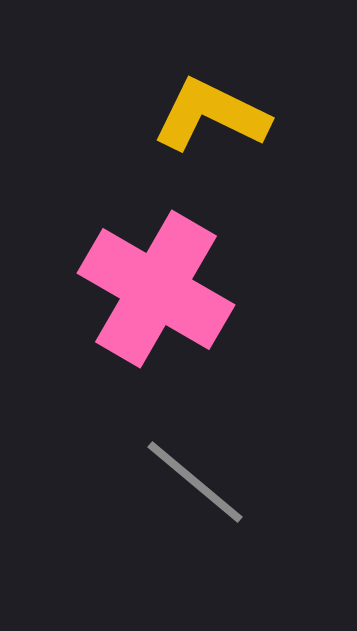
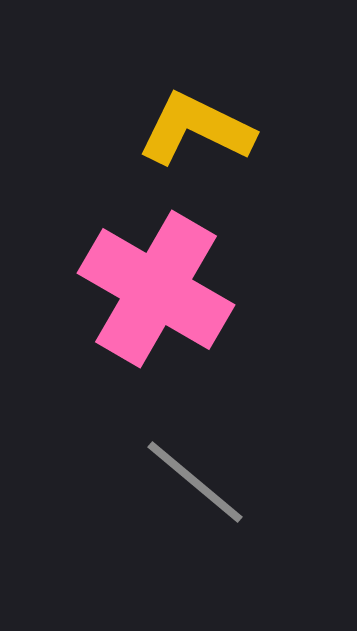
yellow L-shape: moved 15 px left, 14 px down
